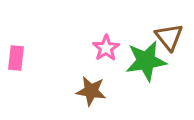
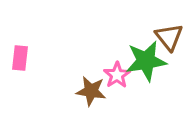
pink star: moved 11 px right, 27 px down
pink rectangle: moved 4 px right
